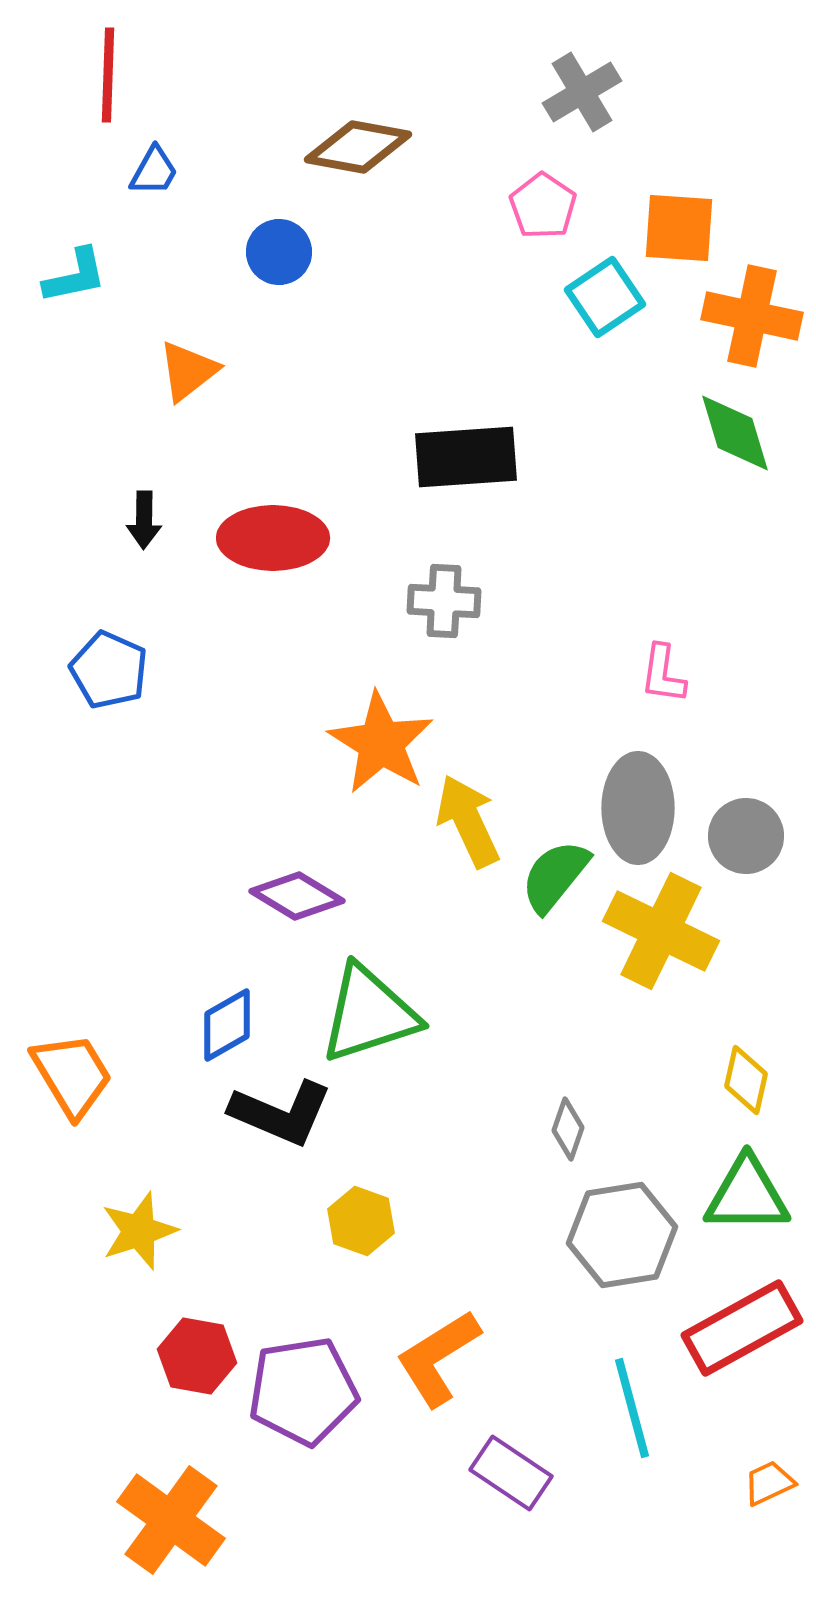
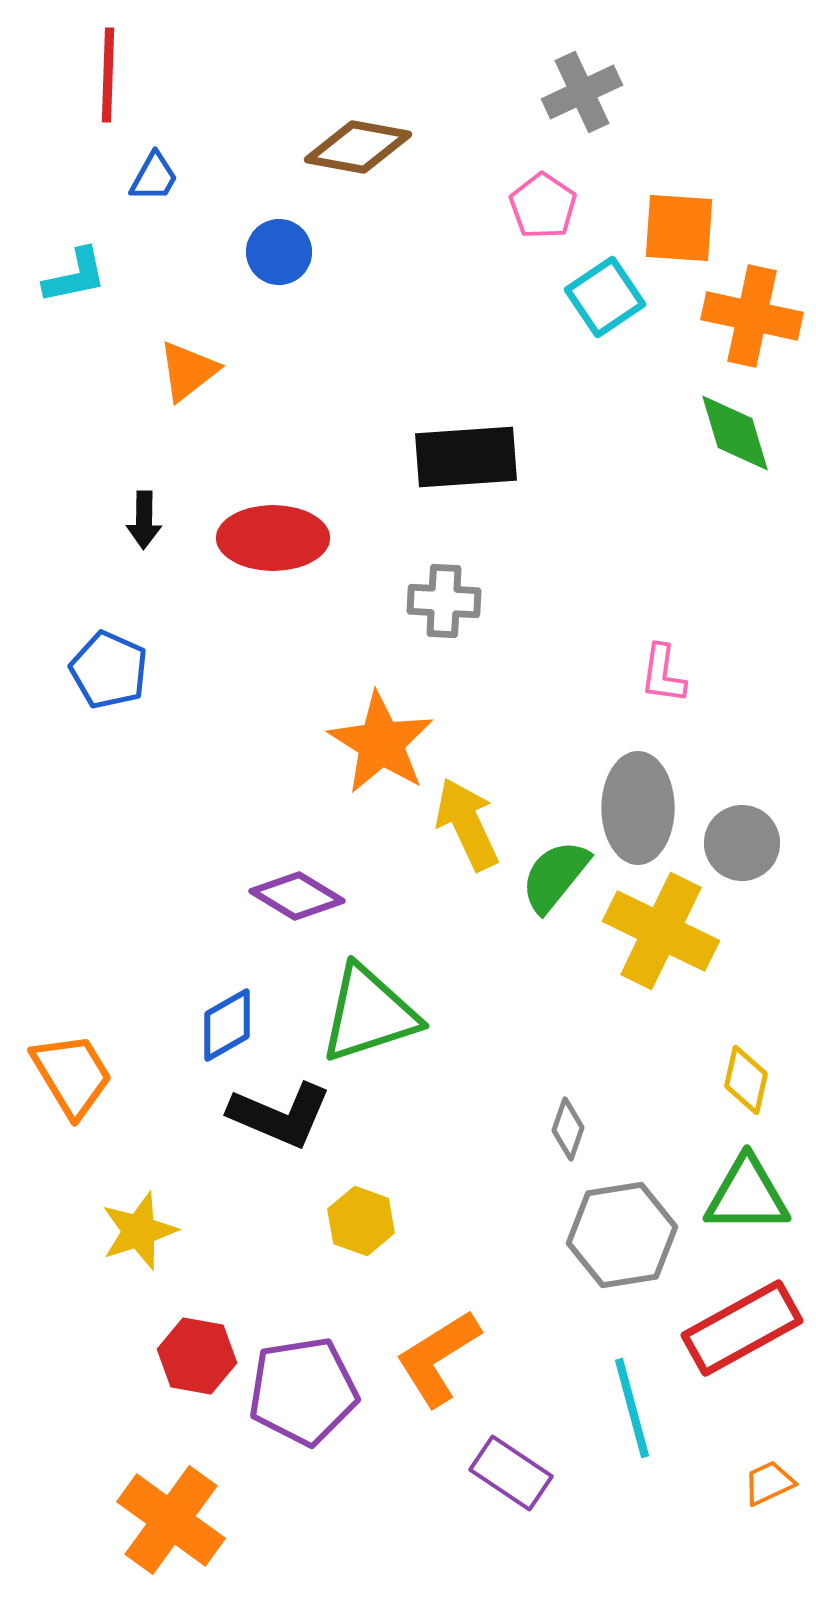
gray cross at (582, 92): rotated 6 degrees clockwise
blue trapezoid at (154, 171): moved 6 px down
yellow arrow at (468, 821): moved 1 px left, 3 px down
gray circle at (746, 836): moved 4 px left, 7 px down
black L-shape at (281, 1113): moved 1 px left, 2 px down
